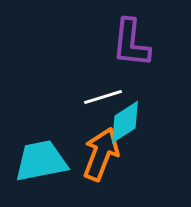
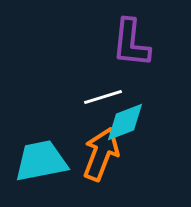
cyan diamond: rotated 12 degrees clockwise
